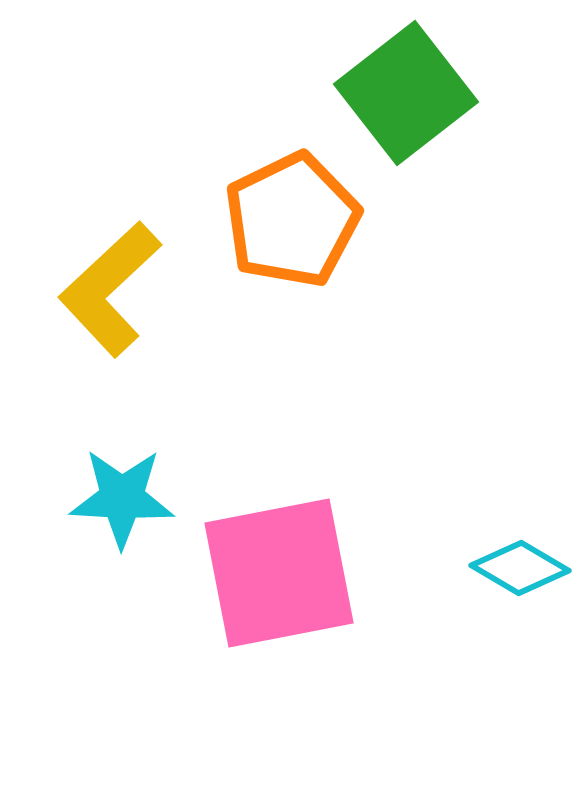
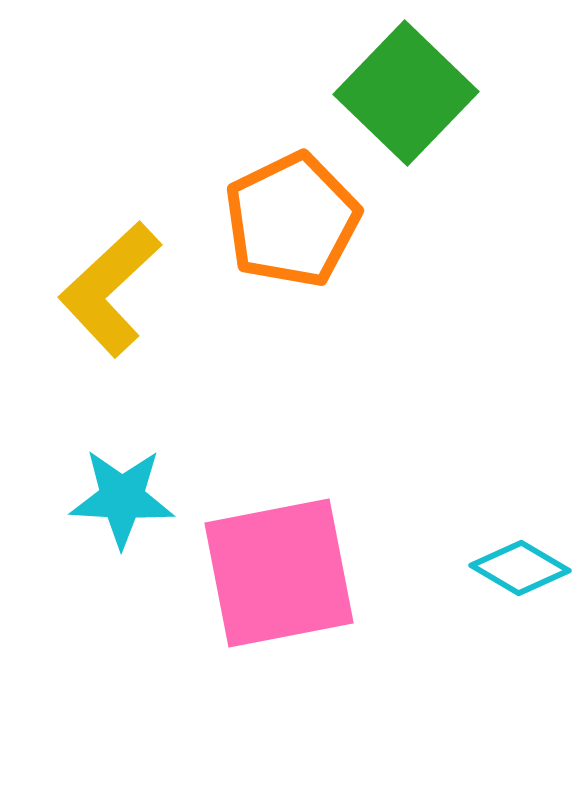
green square: rotated 8 degrees counterclockwise
